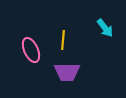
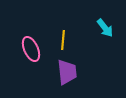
pink ellipse: moved 1 px up
purple trapezoid: rotated 96 degrees counterclockwise
